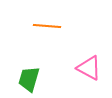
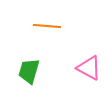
green trapezoid: moved 8 px up
